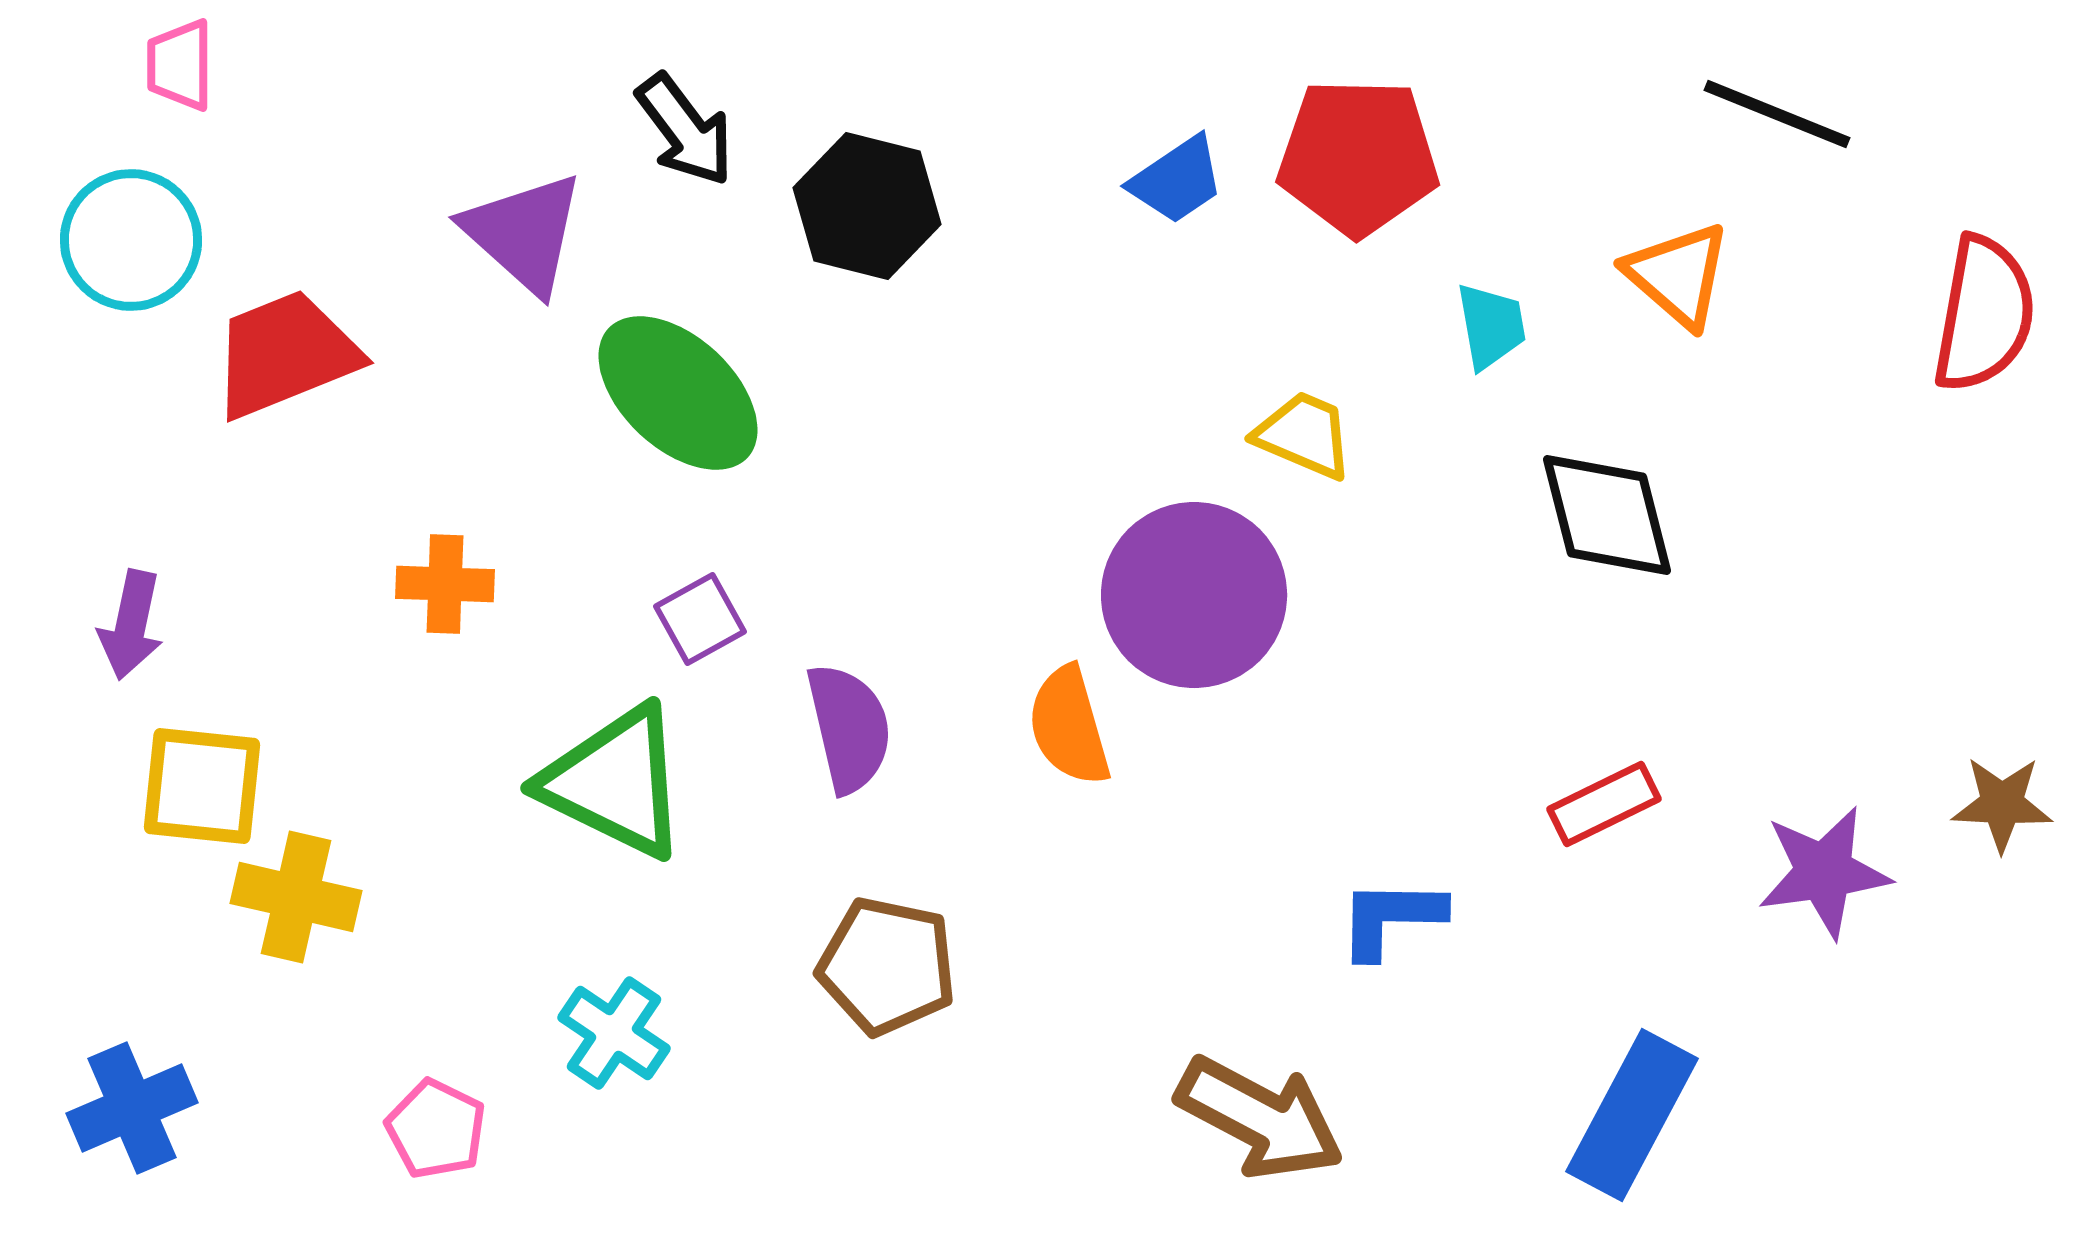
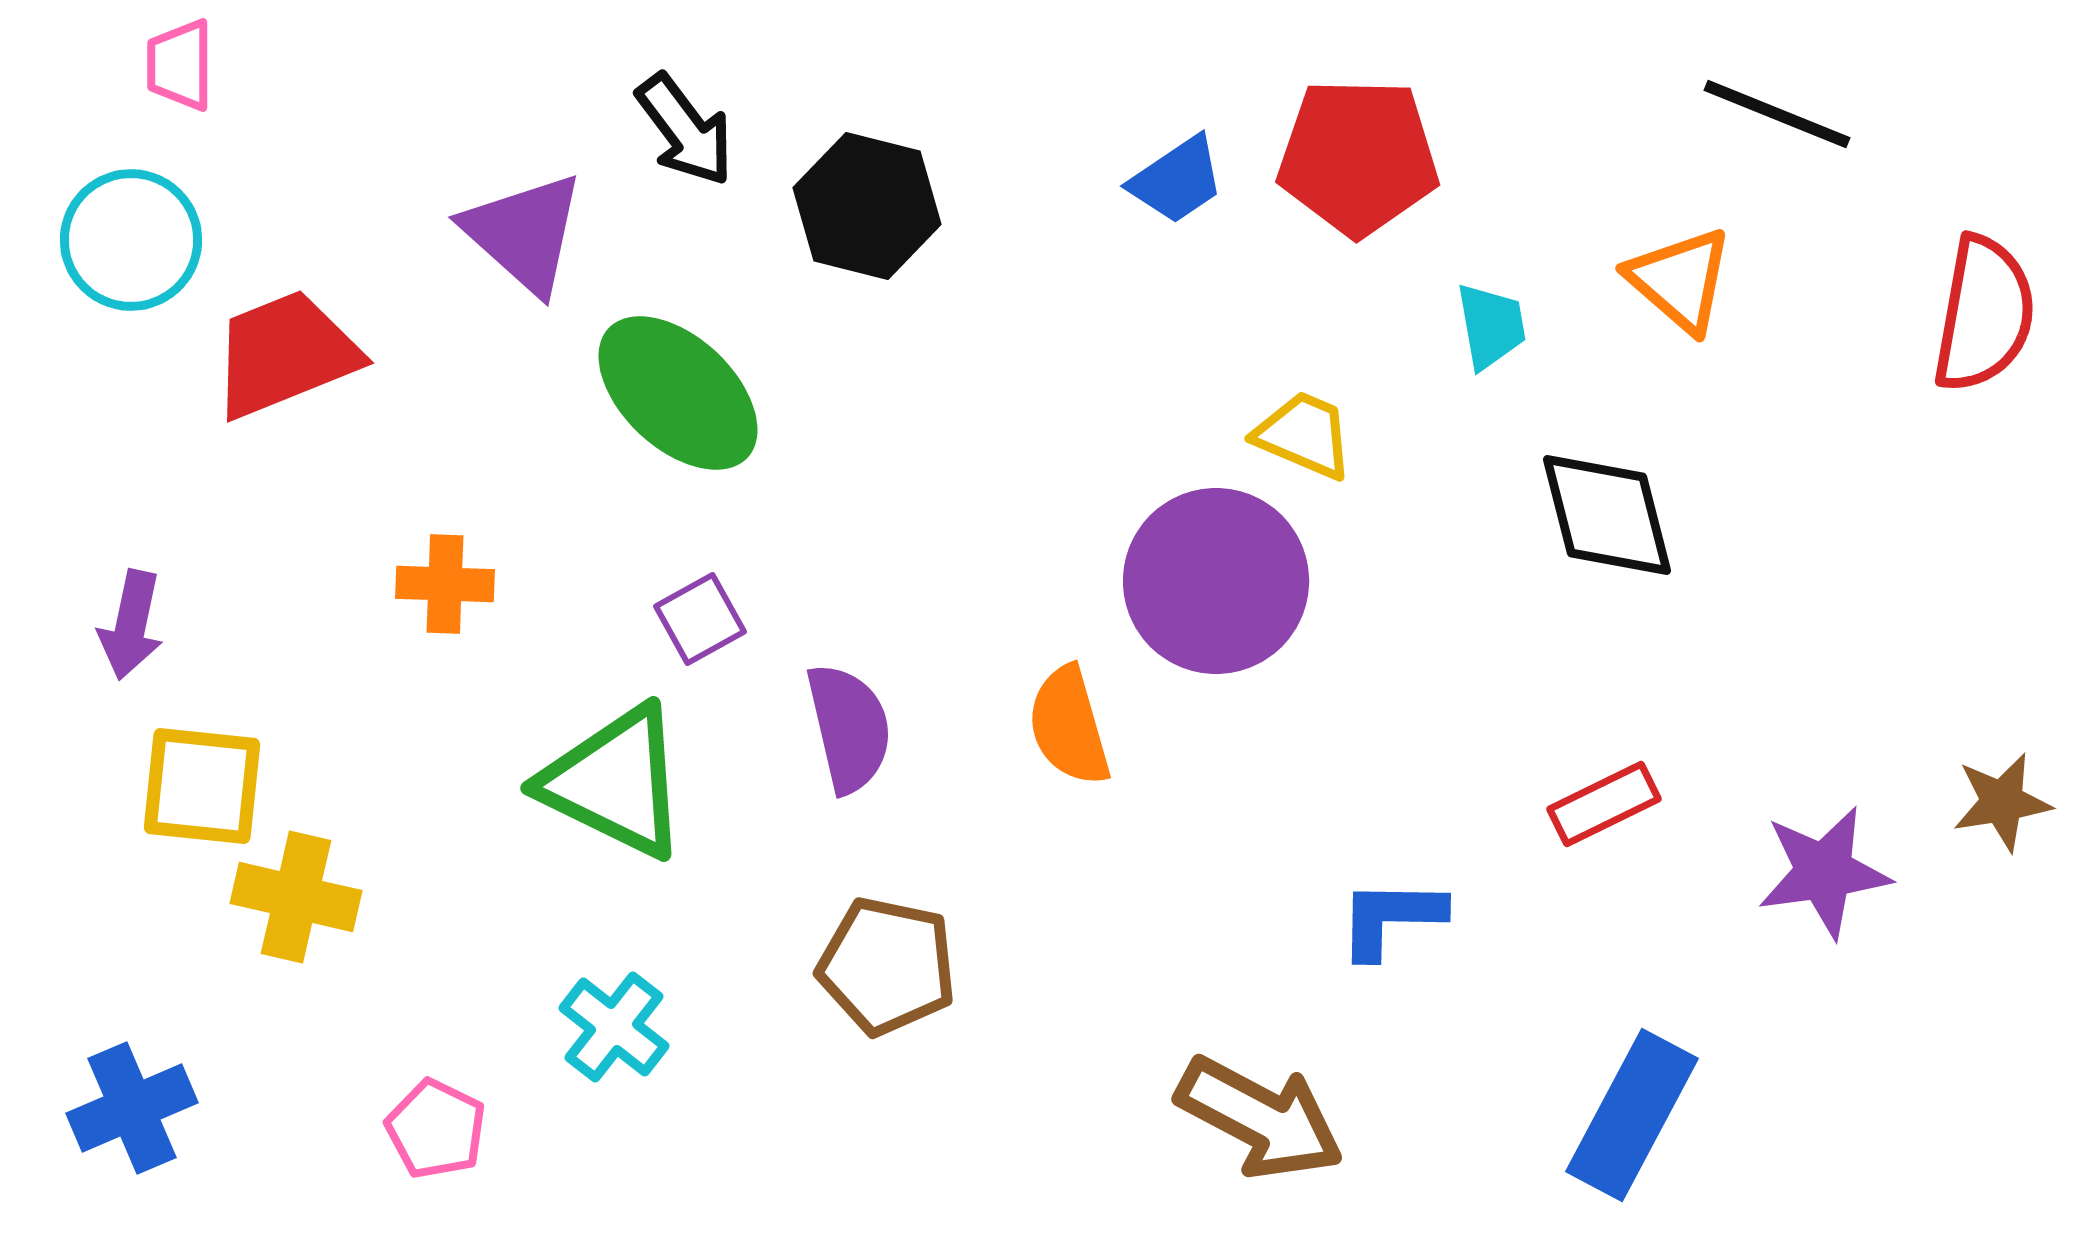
orange triangle: moved 2 px right, 5 px down
purple circle: moved 22 px right, 14 px up
brown star: moved 2 px up; rotated 12 degrees counterclockwise
cyan cross: moved 6 px up; rotated 4 degrees clockwise
